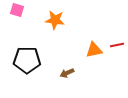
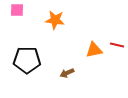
pink square: rotated 16 degrees counterclockwise
red line: rotated 24 degrees clockwise
